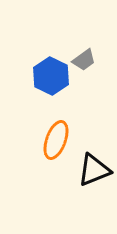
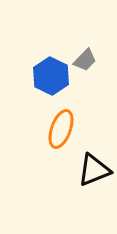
gray trapezoid: moved 1 px right; rotated 10 degrees counterclockwise
orange ellipse: moved 5 px right, 11 px up
